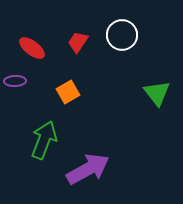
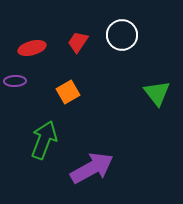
red ellipse: rotated 52 degrees counterclockwise
purple arrow: moved 4 px right, 1 px up
